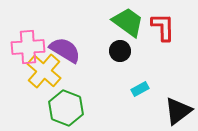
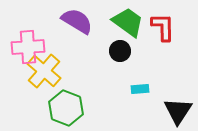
purple semicircle: moved 12 px right, 29 px up
cyan rectangle: rotated 24 degrees clockwise
black triangle: rotated 20 degrees counterclockwise
